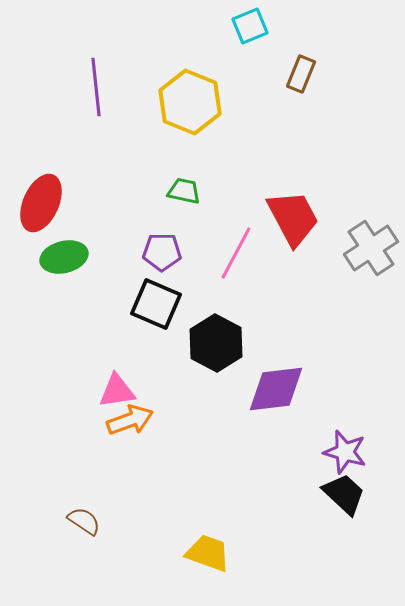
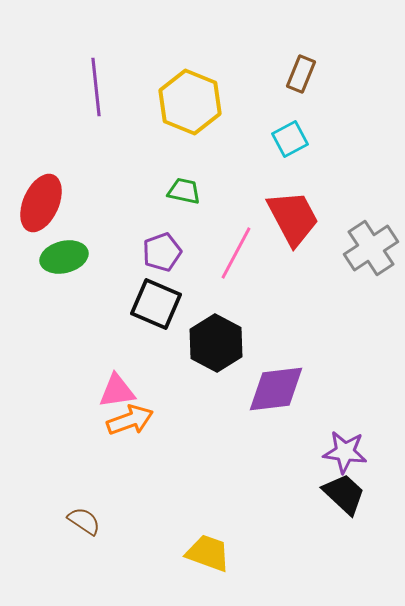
cyan square: moved 40 px right, 113 px down; rotated 6 degrees counterclockwise
purple pentagon: rotated 21 degrees counterclockwise
purple star: rotated 9 degrees counterclockwise
